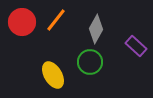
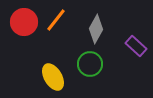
red circle: moved 2 px right
green circle: moved 2 px down
yellow ellipse: moved 2 px down
